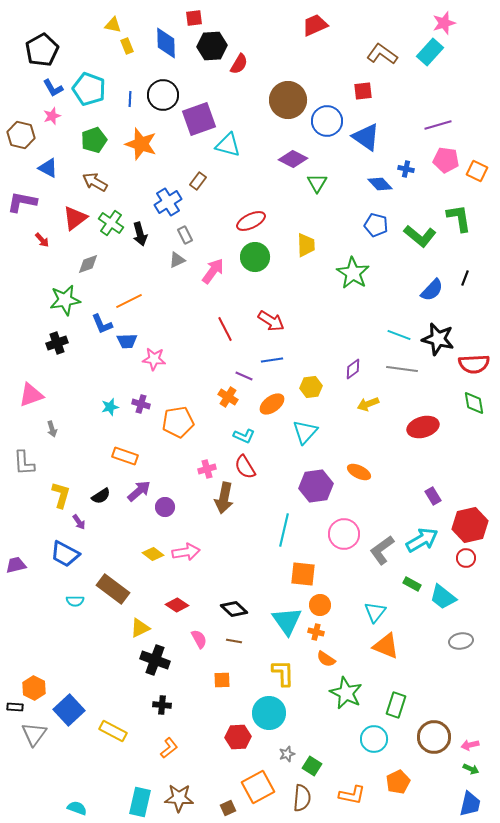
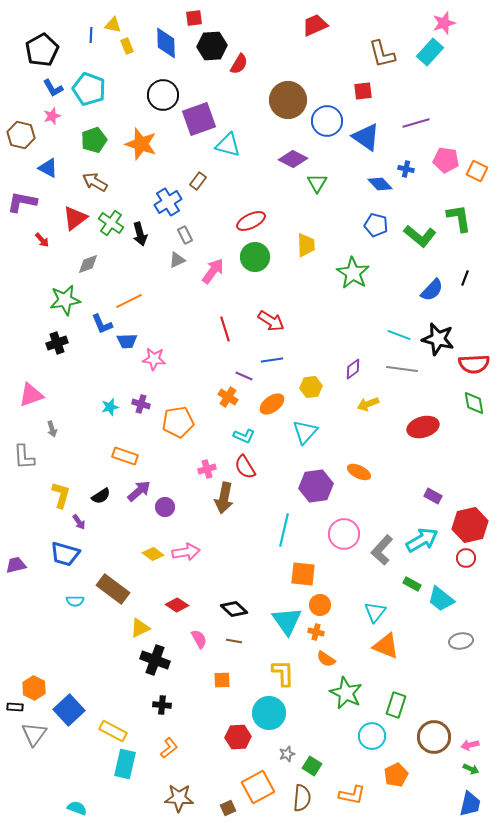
brown L-shape at (382, 54): rotated 140 degrees counterclockwise
blue line at (130, 99): moved 39 px left, 64 px up
purple line at (438, 125): moved 22 px left, 2 px up
red line at (225, 329): rotated 10 degrees clockwise
gray L-shape at (24, 463): moved 6 px up
purple rectangle at (433, 496): rotated 30 degrees counterclockwise
gray L-shape at (382, 550): rotated 12 degrees counterclockwise
blue trapezoid at (65, 554): rotated 12 degrees counterclockwise
cyan trapezoid at (443, 597): moved 2 px left, 2 px down
cyan circle at (374, 739): moved 2 px left, 3 px up
orange pentagon at (398, 782): moved 2 px left, 7 px up
cyan rectangle at (140, 802): moved 15 px left, 38 px up
